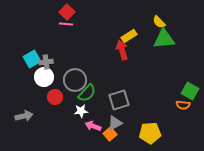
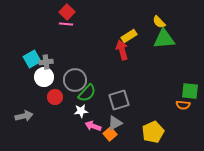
green square: rotated 24 degrees counterclockwise
yellow pentagon: moved 3 px right, 1 px up; rotated 20 degrees counterclockwise
